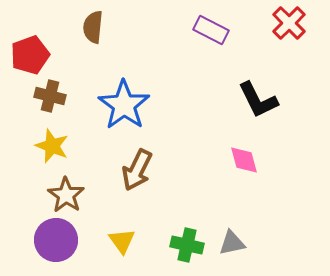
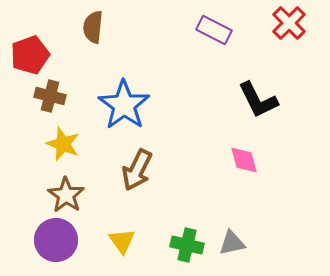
purple rectangle: moved 3 px right
yellow star: moved 11 px right, 2 px up
